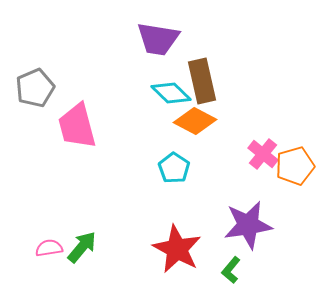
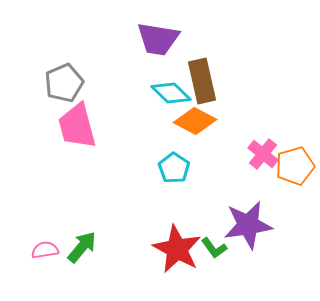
gray pentagon: moved 29 px right, 5 px up
pink semicircle: moved 4 px left, 2 px down
green L-shape: moved 17 px left, 22 px up; rotated 76 degrees counterclockwise
